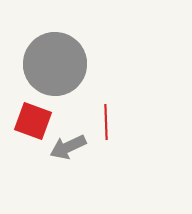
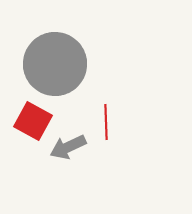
red square: rotated 9 degrees clockwise
